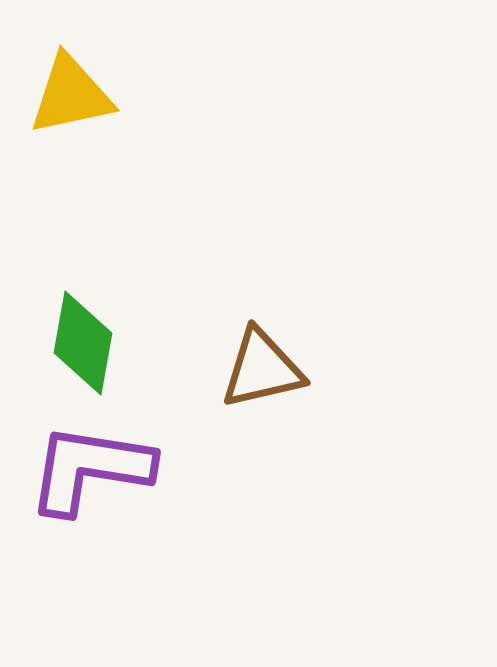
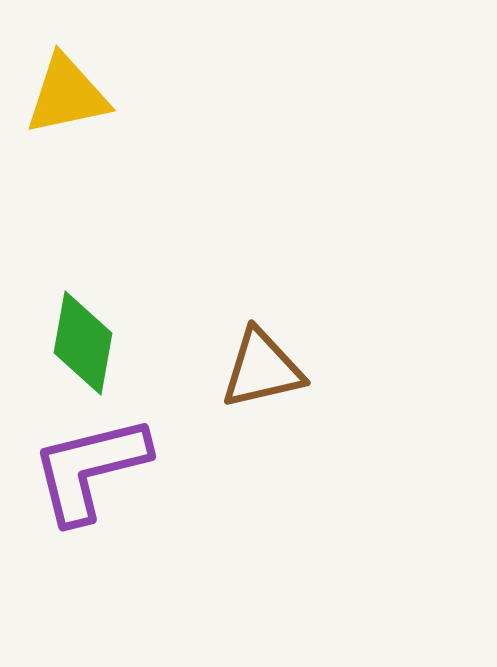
yellow triangle: moved 4 px left
purple L-shape: rotated 23 degrees counterclockwise
